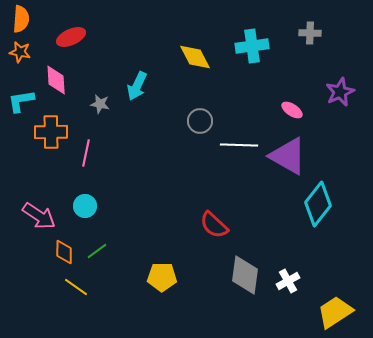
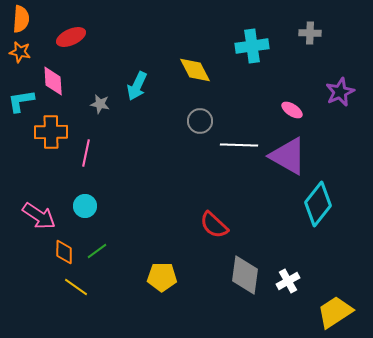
yellow diamond: moved 13 px down
pink diamond: moved 3 px left, 1 px down
